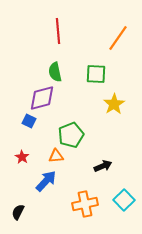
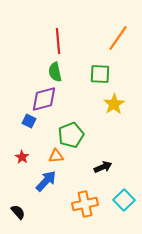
red line: moved 10 px down
green square: moved 4 px right
purple diamond: moved 2 px right, 1 px down
black arrow: moved 1 px down
black semicircle: rotated 112 degrees clockwise
